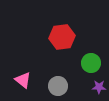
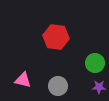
red hexagon: moved 6 px left; rotated 15 degrees clockwise
green circle: moved 4 px right
pink triangle: rotated 24 degrees counterclockwise
